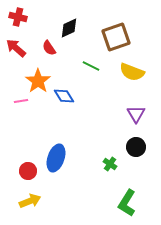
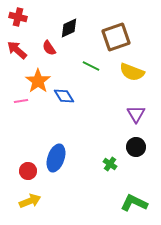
red arrow: moved 1 px right, 2 px down
green L-shape: moved 7 px right; rotated 84 degrees clockwise
